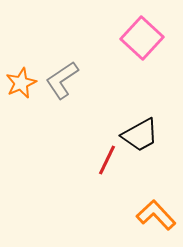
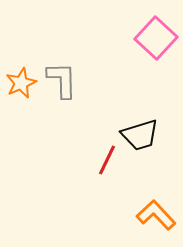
pink square: moved 14 px right
gray L-shape: rotated 123 degrees clockwise
black trapezoid: rotated 12 degrees clockwise
